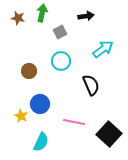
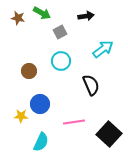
green arrow: rotated 108 degrees clockwise
yellow star: rotated 24 degrees counterclockwise
pink line: rotated 20 degrees counterclockwise
